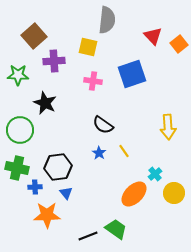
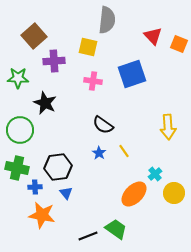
orange square: rotated 30 degrees counterclockwise
green star: moved 3 px down
orange star: moved 5 px left; rotated 12 degrees clockwise
